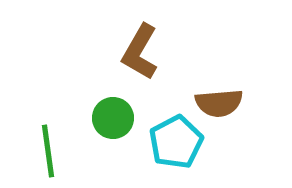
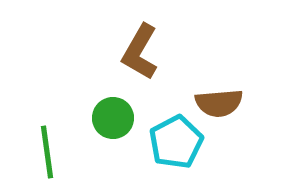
green line: moved 1 px left, 1 px down
